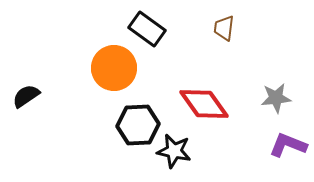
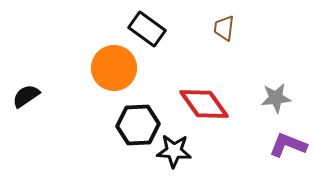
black star: rotated 8 degrees counterclockwise
